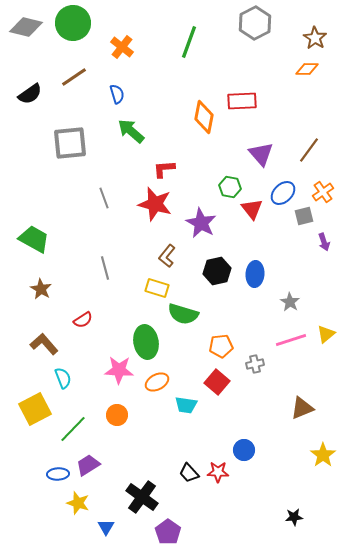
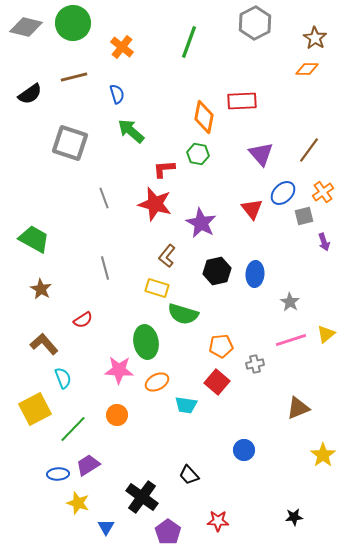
brown line at (74, 77): rotated 20 degrees clockwise
gray square at (70, 143): rotated 24 degrees clockwise
green hexagon at (230, 187): moved 32 px left, 33 px up
brown triangle at (302, 408): moved 4 px left
red star at (218, 472): moved 49 px down
black trapezoid at (189, 473): moved 2 px down
